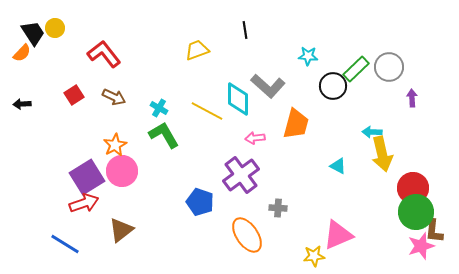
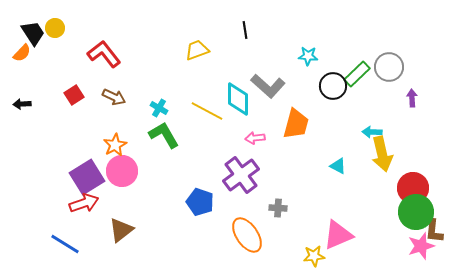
green rectangle: moved 1 px right, 5 px down
